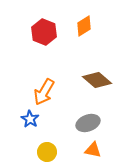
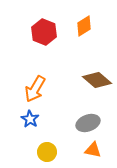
orange arrow: moved 9 px left, 3 px up
